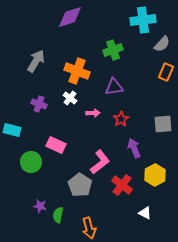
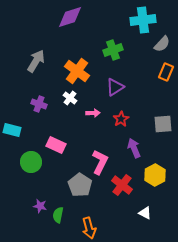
orange cross: rotated 15 degrees clockwise
purple triangle: moved 1 px right; rotated 24 degrees counterclockwise
pink L-shape: rotated 25 degrees counterclockwise
